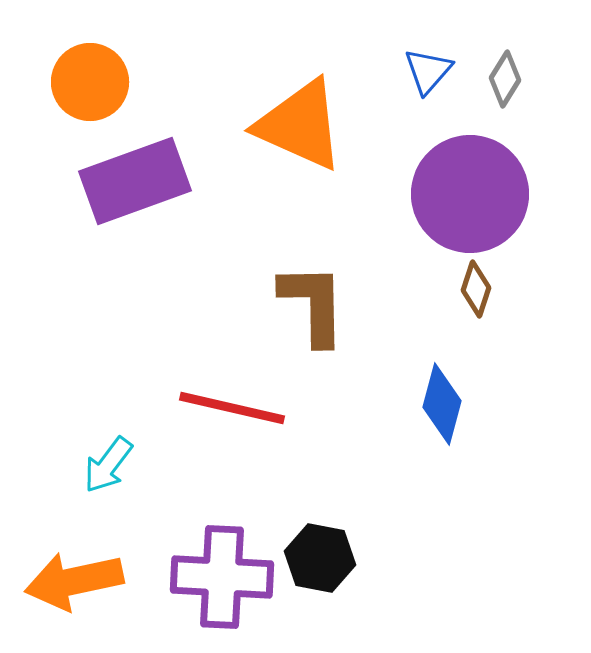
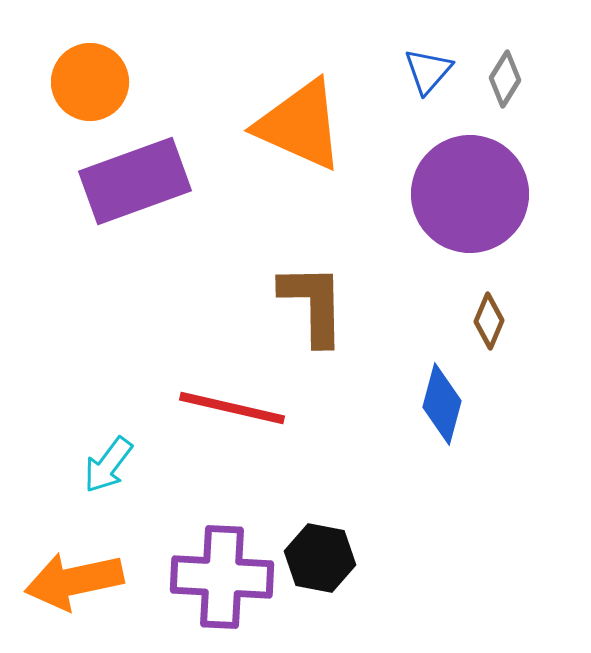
brown diamond: moved 13 px right, 32 px down; rotated 4 degrees clockwise
